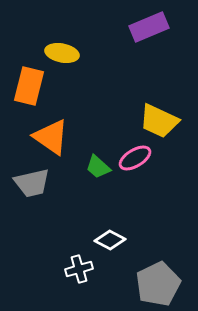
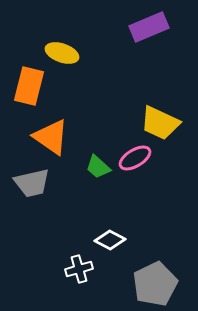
yellow ellipse: rotated 8 degrees clockwise
yellow trapezoid: moved 1 px right, 2 px down
gray pentagon: moved 3 px left
